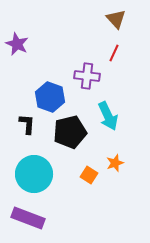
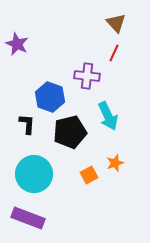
brown triangle: moved 4 px down
orange square: rotated 30 degrees clockwise
